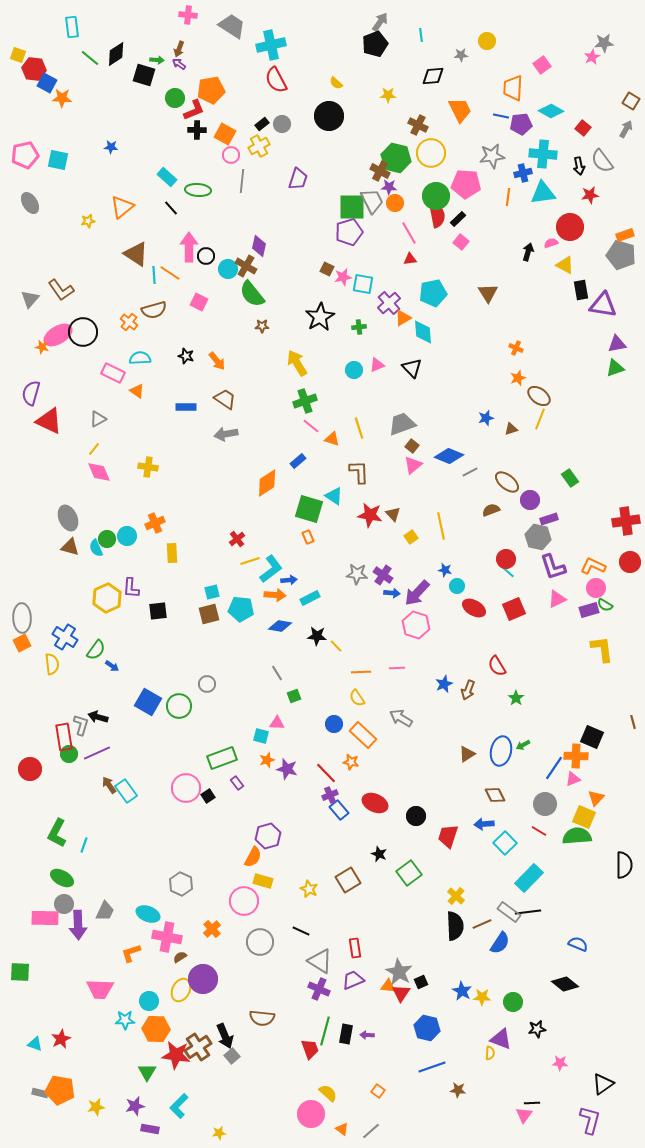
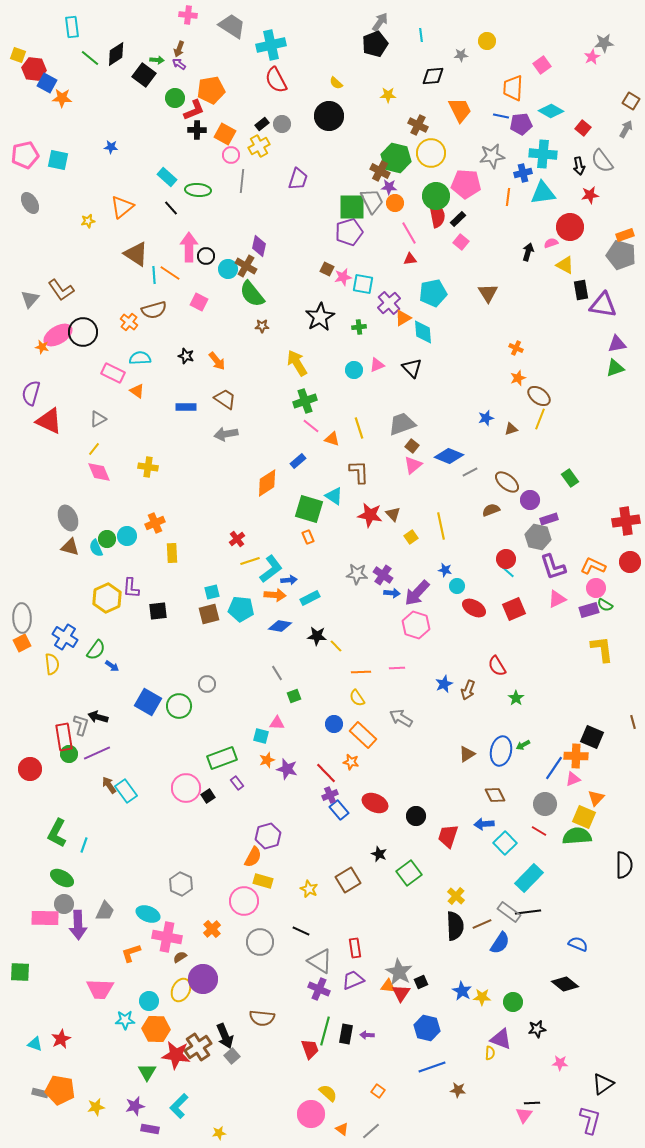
black square at (144, 75): rotated 20 degrees clockwise
